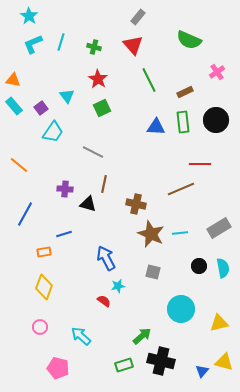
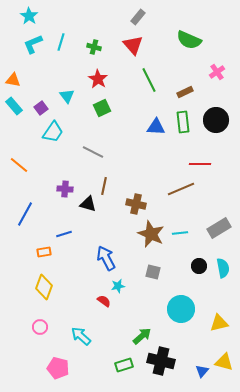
brown line at (104, 184): moved 2 px down
